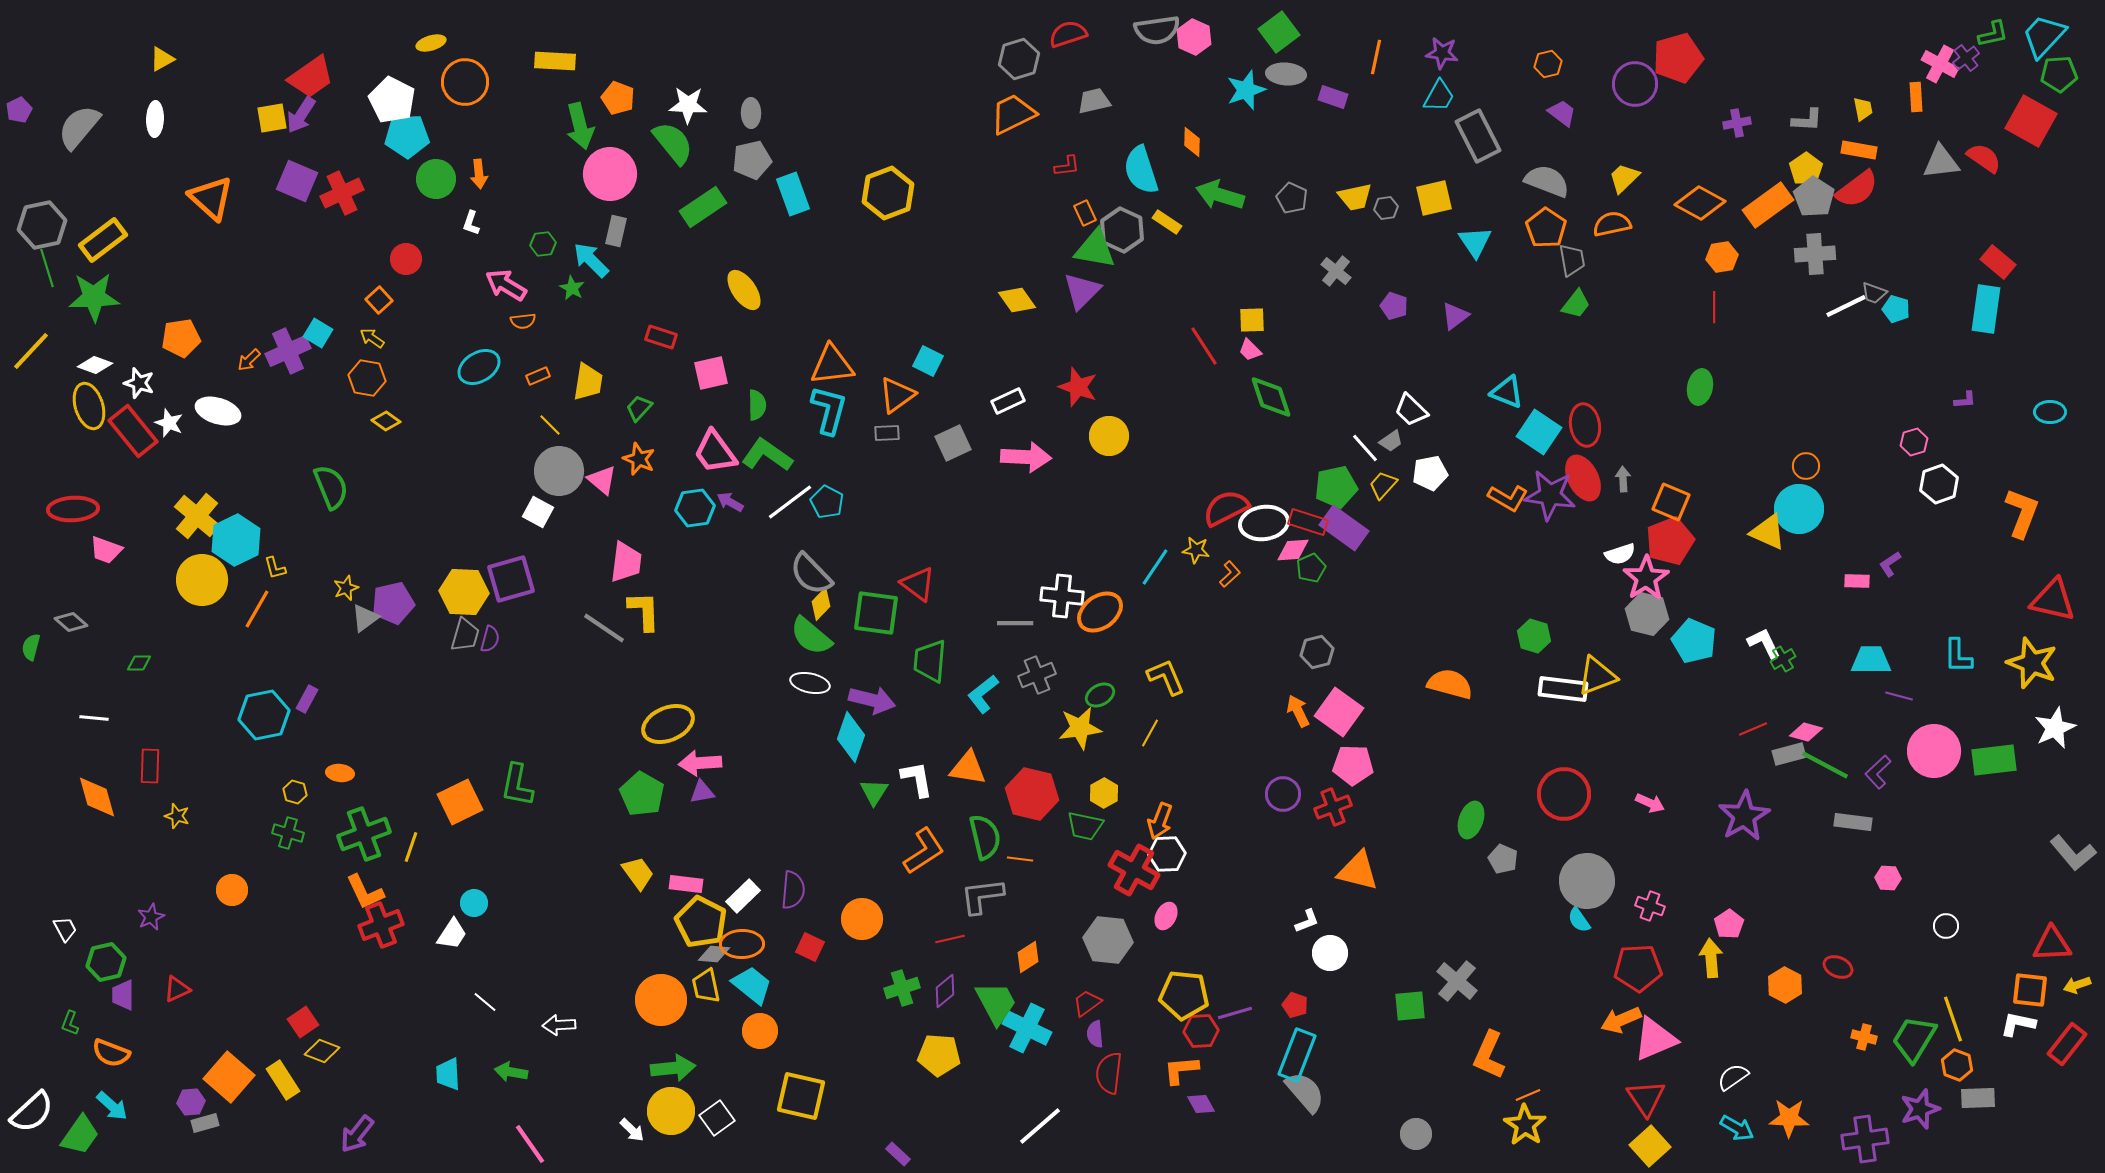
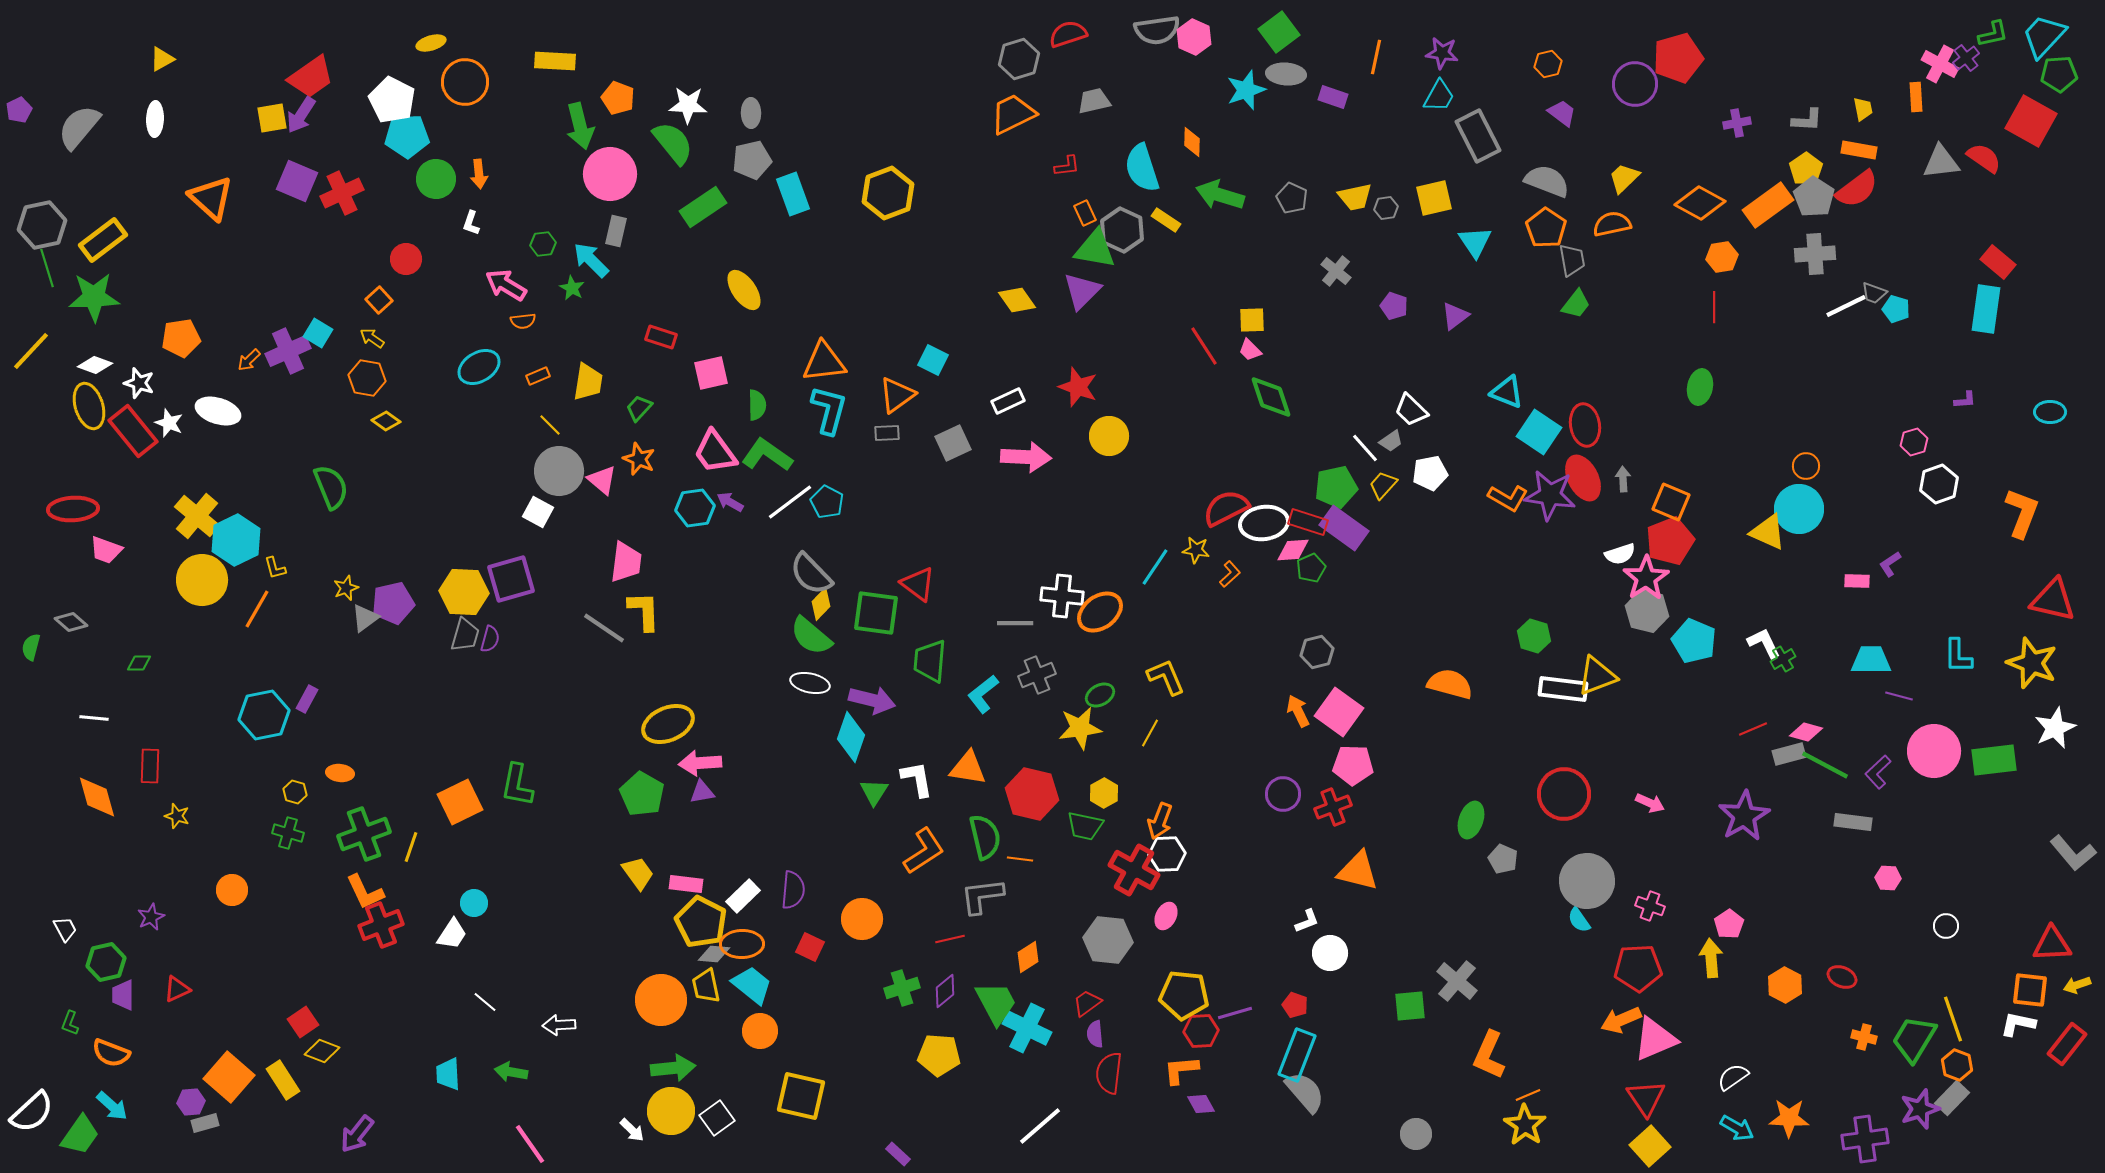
cyan semicircle at (1141, 170): moved 1 px right, 2 px up
yellow rectangle at (1167, 222): moved 1 px left, 2 px up
cyan square at (928, 361): moved 5 px right, 1 px up
orange triangle at (832, 365): moved 8 px left, 3 px up
gray hexagon at (1647, 614): moved 3 px up
red ellipse at (1838, 967): moved 4 px right, 10 px down
gray rectangle at (1978, 1098): moved 26 px left; rotated 44 degrees counterclockwise
